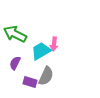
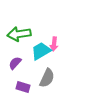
green arrow: moved 4 px right; rotated 35 degrees counterclockwise
purple semicircle: rotated 16 degrees clockwise
gray semicircle: moved 1 px right, 2 px down
purple rectangle: moved 7 px left, 5 px down
